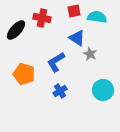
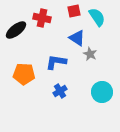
cyan semicircle: rotated 48 degrees clockwise
black ellipse: rotated 10 degrees clockwise
blue L-shape: rotated 40 degrees clockwise
orange pentagon: rotated 15 degrees counterclockwise
cyan circle: moved 1 px left, 2 px down
